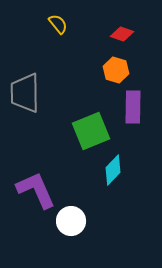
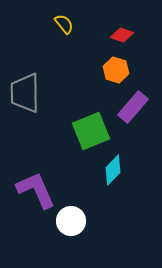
yellow semicircle: moved 6 px right
red diamond: moved 1 px down
purple rectangle: rotated 40 degrees clockwise
